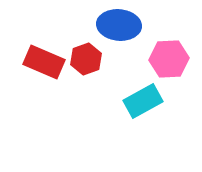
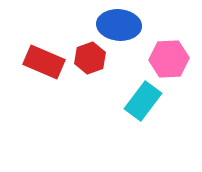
red hexagon: moved 4 px right, 1 px up
cyan rectangle: rotated 24 degrees counterclockwise
